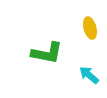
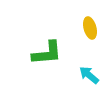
green L-shape: rotated 16 degrees counterclockwise
